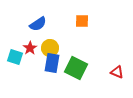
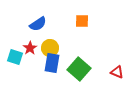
green square: moved 3 px right, 1 px down; rotated 15 degrees clockwise
